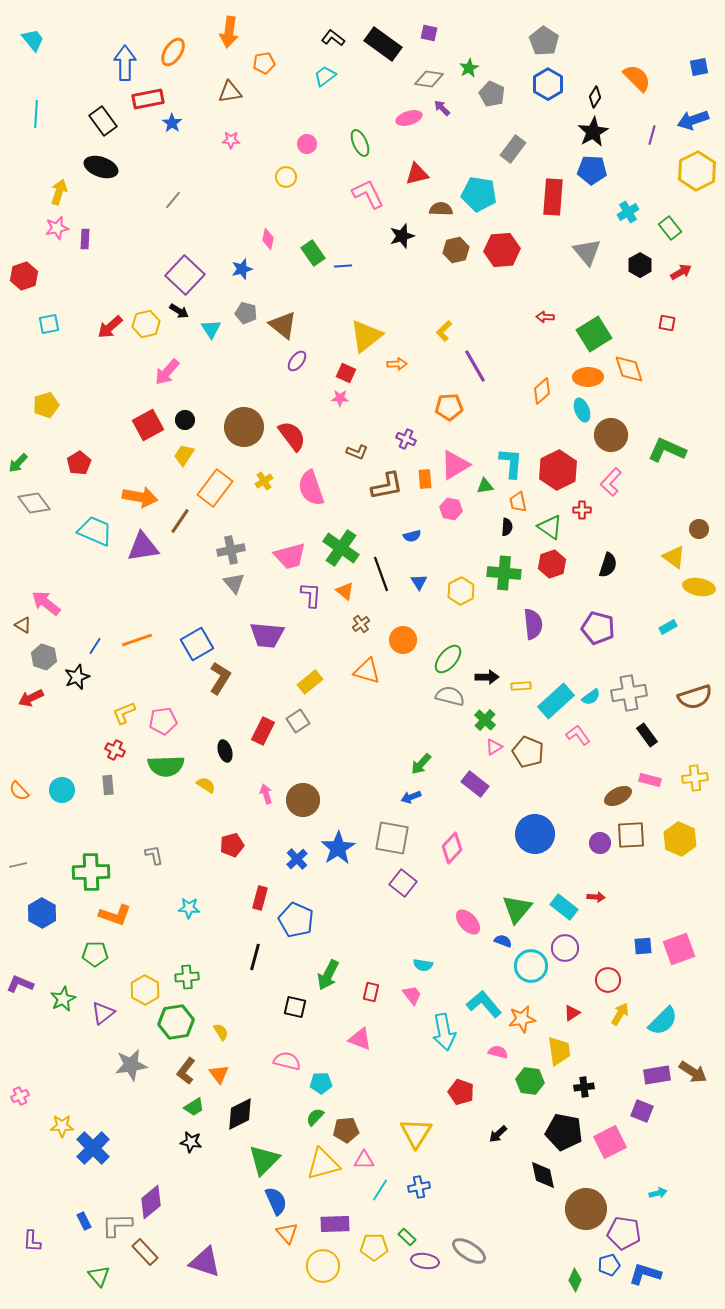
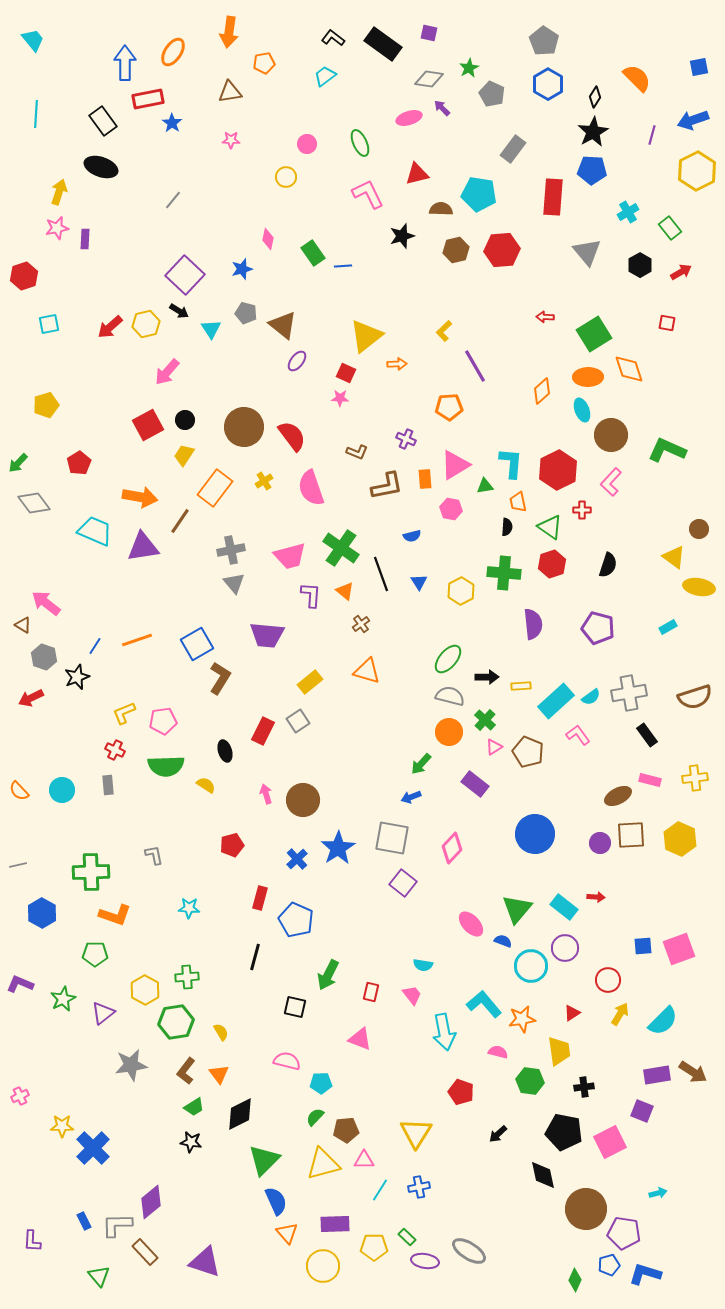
orange circle at (403, 640): moved 46 px right, 92 px down
pink ellipse at (468, 922): moved 3 px right, 2 px down
